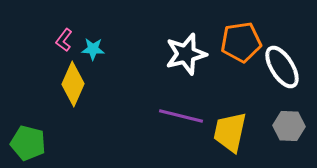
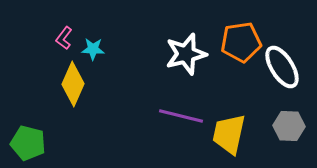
pink L-shape: moved 2 px up
yellow trapezoid: moved 1 px left, 2 px down
